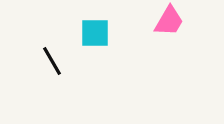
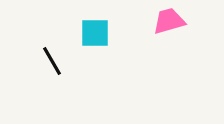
pink trapezoid: rotated 136 degrees counterclockwise
